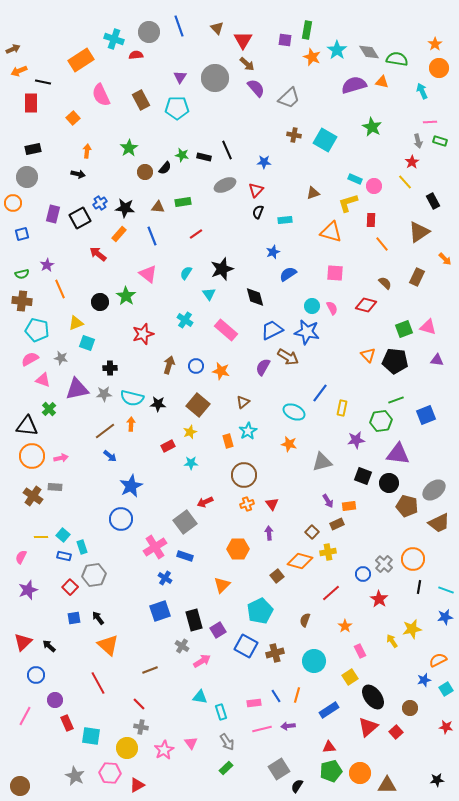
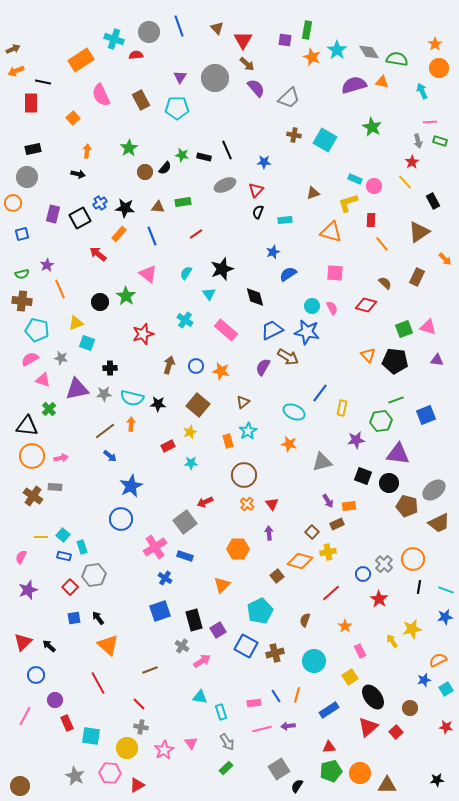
orange arrow at (19, 71): moved 3 px left
orange cross at (247, 504): rotated 32 degrees counterclockwise
